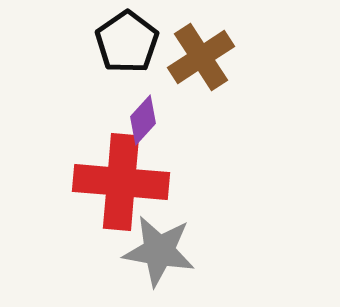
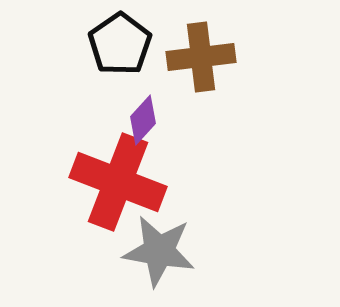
black pentagon: moved 7 px left, 2 px down
brown cross: rotated 26 degrees clockwise
red cross: moved 3 px left; rotated 16 degrees clockwise
